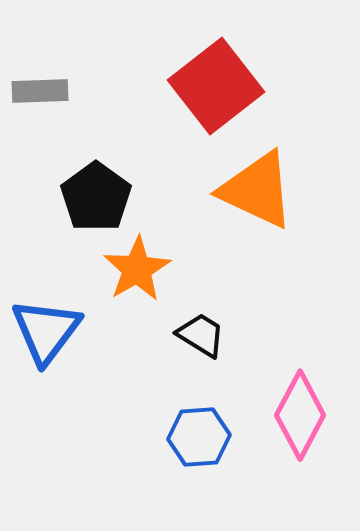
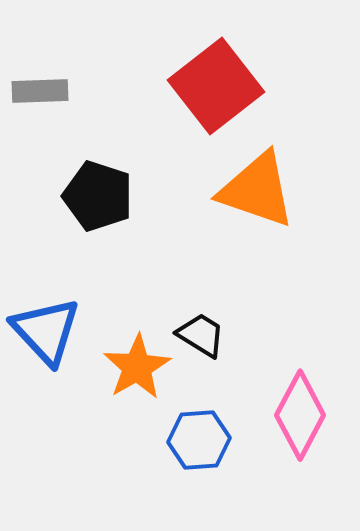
orange triangle: rotated 6 degrees counterclockwise
black pentagon: moved 2 px right, 1 px up; rotated 18 degrees counterclockwise
orange star: moved 98 px down
blue triangle: rotated 20 degrees counterclockwise
blue hexagon: moved 3 px down
